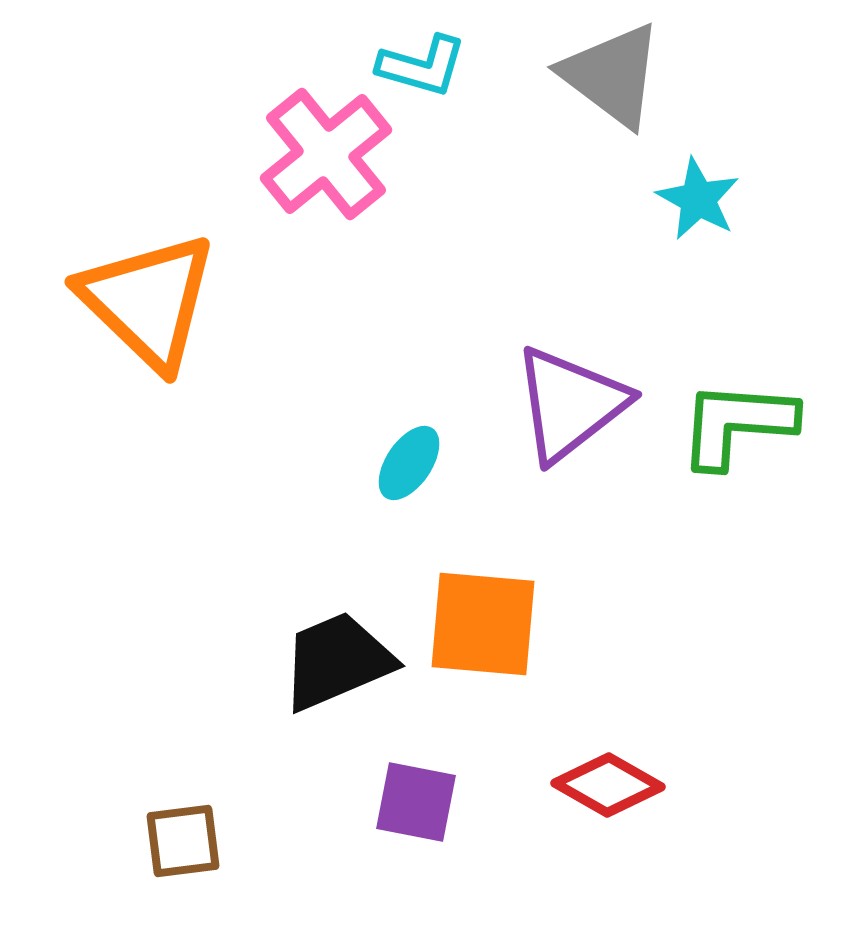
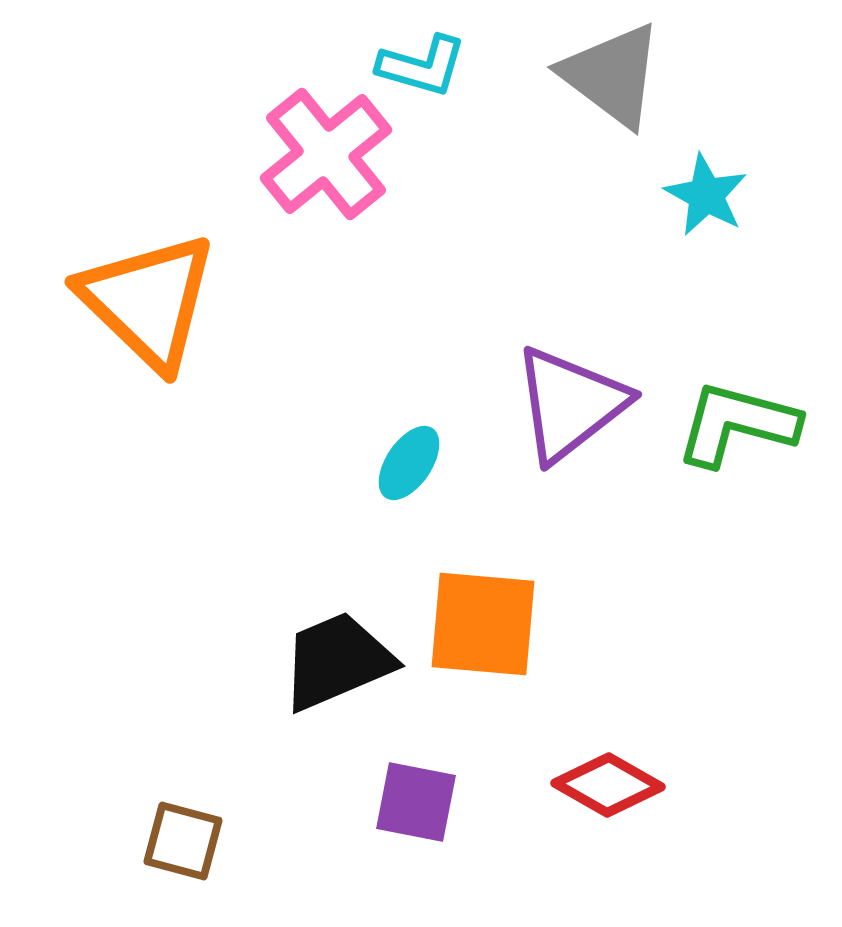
cyan star: moved 8 px right, 4 px up
green L-shape: rotated 11 degrees clockwise
brown square: rotated 22 degrees clockwise
